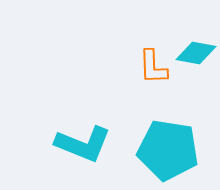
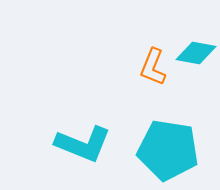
orange L-shape: rotated 24 degrees clockwise
